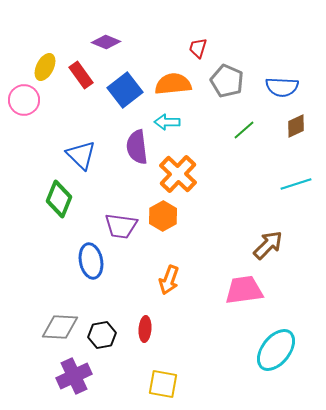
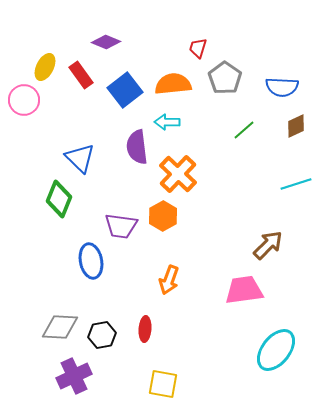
gray pentagon: moved 2 px left, 3 px up; rotated 12 degrees clockwise
blue triangle: moved 1 px left, 3 px down
